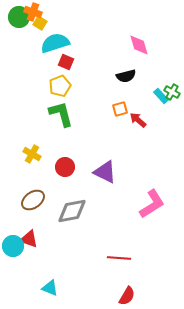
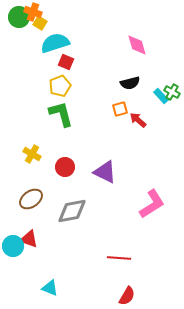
pink diamond: moved 2 px left
black semicircle: moved 4 px right, 7 px down
brown ellipse: moved 2 px left, 1 px up
